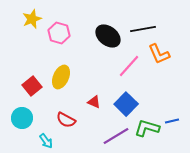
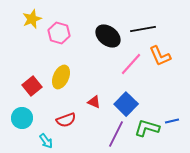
orange L-shape: moved 1 px right, 2 px down
pink line: moved 2 px right, 2 px up
red semicircle: rotated 48 degrees counterclockwise
purple line: moved 2 px up; rotated 32 degrees counterclockwise
